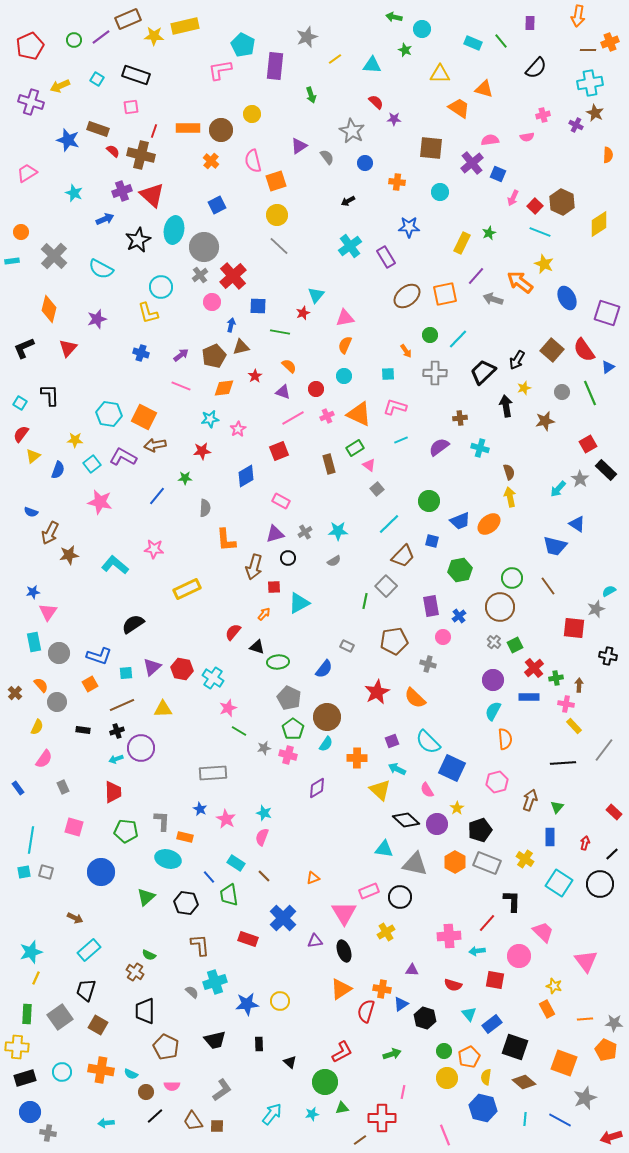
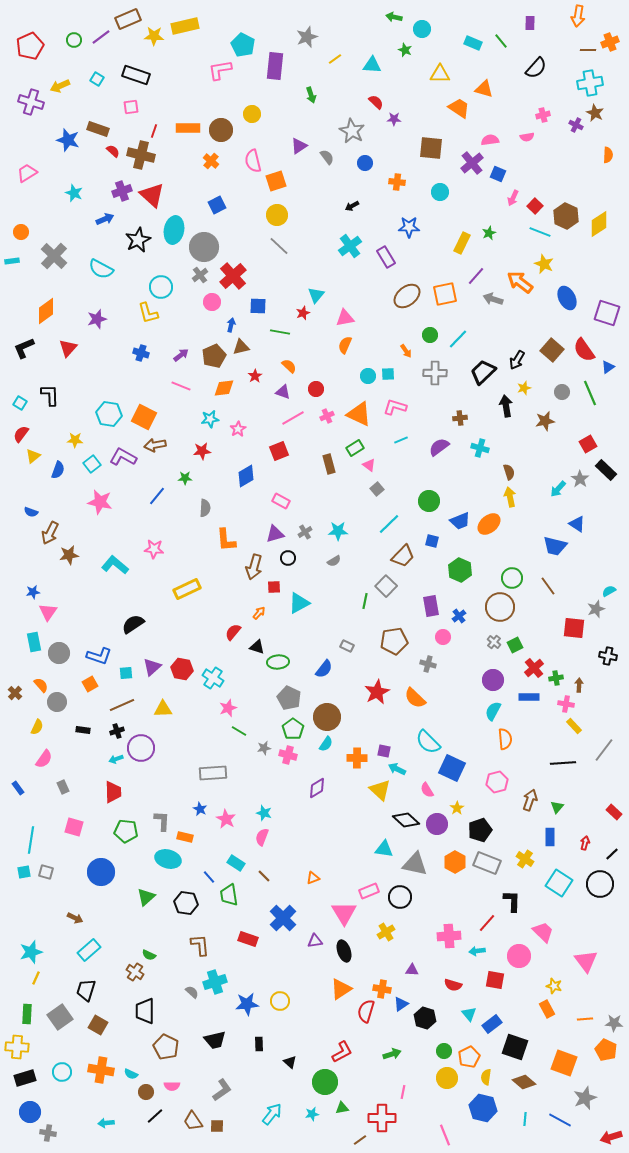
black arrow at (348, 201): moved 4 px right, 5 px down
brown hexagon at (562, 202): moved 4 px right, 14 px down
orange diamond at (49, 309): moved 3 px left, 2 px down; rotated 40 degrees clockwise
cyan circle at (344, 376): moved 24 px right
green hexagon at (460, 570): rotated 25 degrees counterclockwise
orange arrow at (264, 614): moved 5 px left, 1 px up
purple square at (392, 741): moved 8 px left, 10 px down; rotated 32 degrees clockwise
